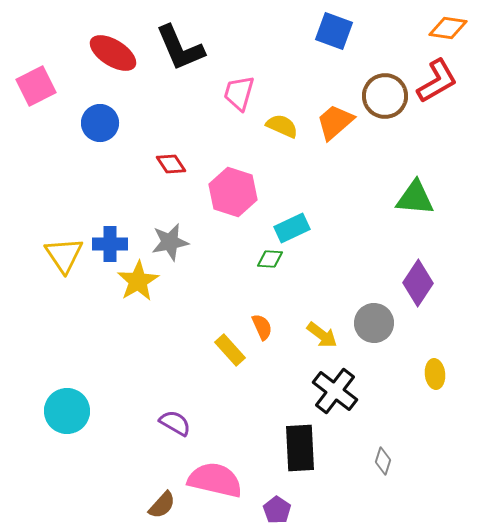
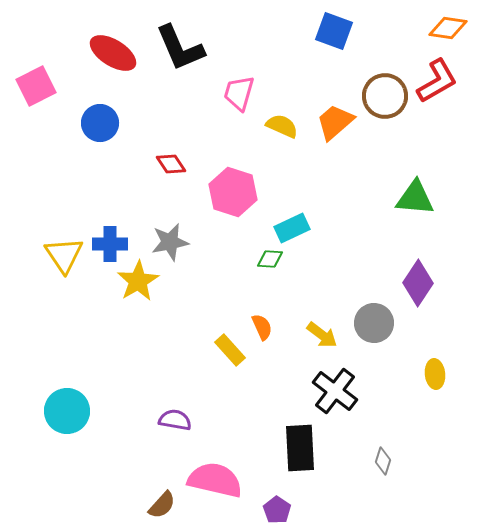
purple semicircle: moved 3 px up; rotated 20 degrees counterclockwise
